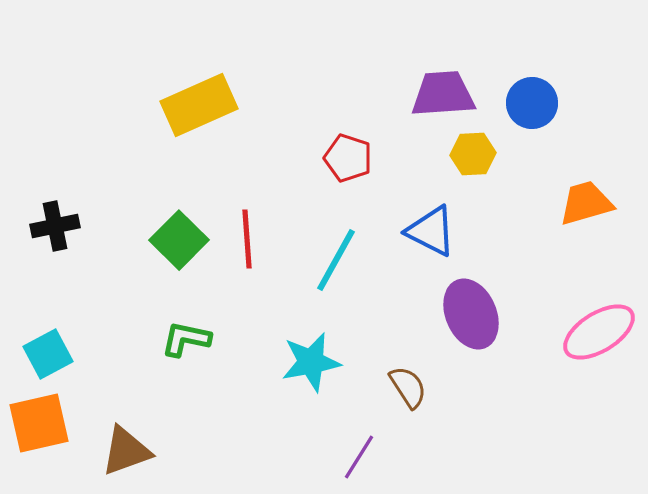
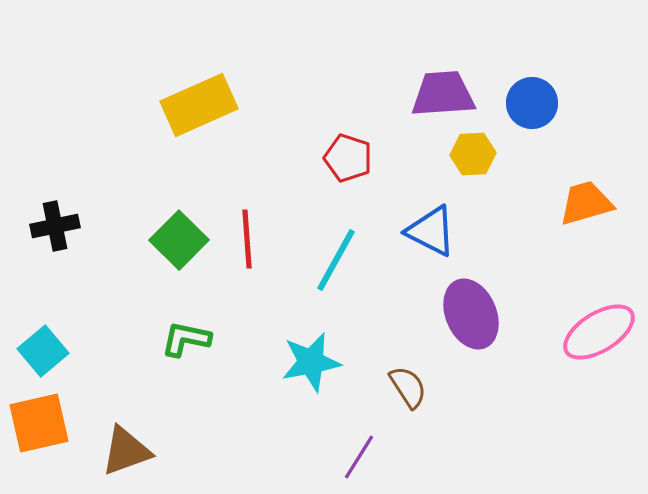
cyan square: moved 5 px left, 3 px up; rotated 12 degrees counterclockwise
